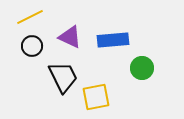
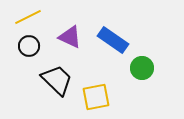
yellow line: moved 2 px left
blue rectangle: rotated 40 degrees clockwise
black circle: moved 3 px left
black trapezoid: moved 6 px left, 3 px down; rotated 20 degrees counterclockwise
